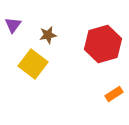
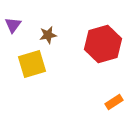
yellow square: moved 1 px left; rotated 36 degrees clockwise
orange rectangle: moved 8 px down
